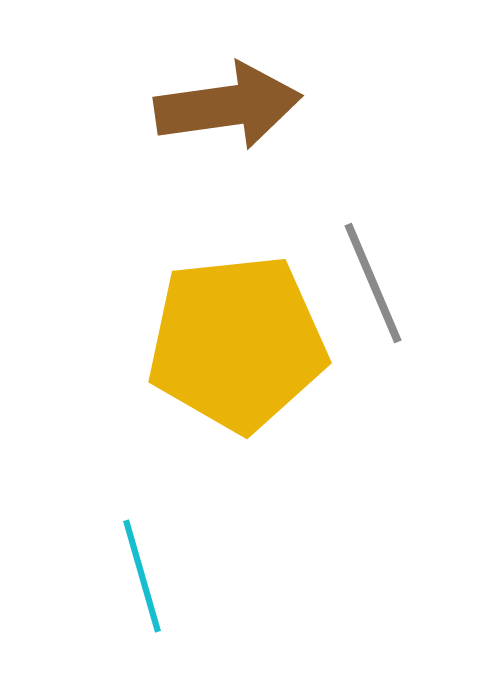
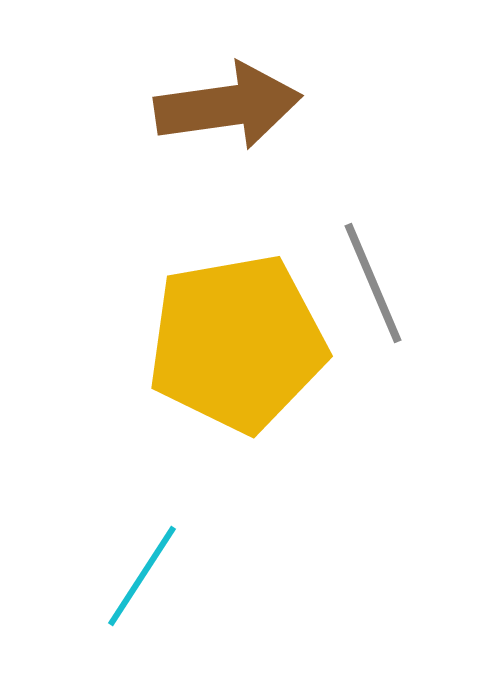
yellow pentagon: rotated 4 degrees counterclockwise
cyan line: rotated 49 degrees clockwise
